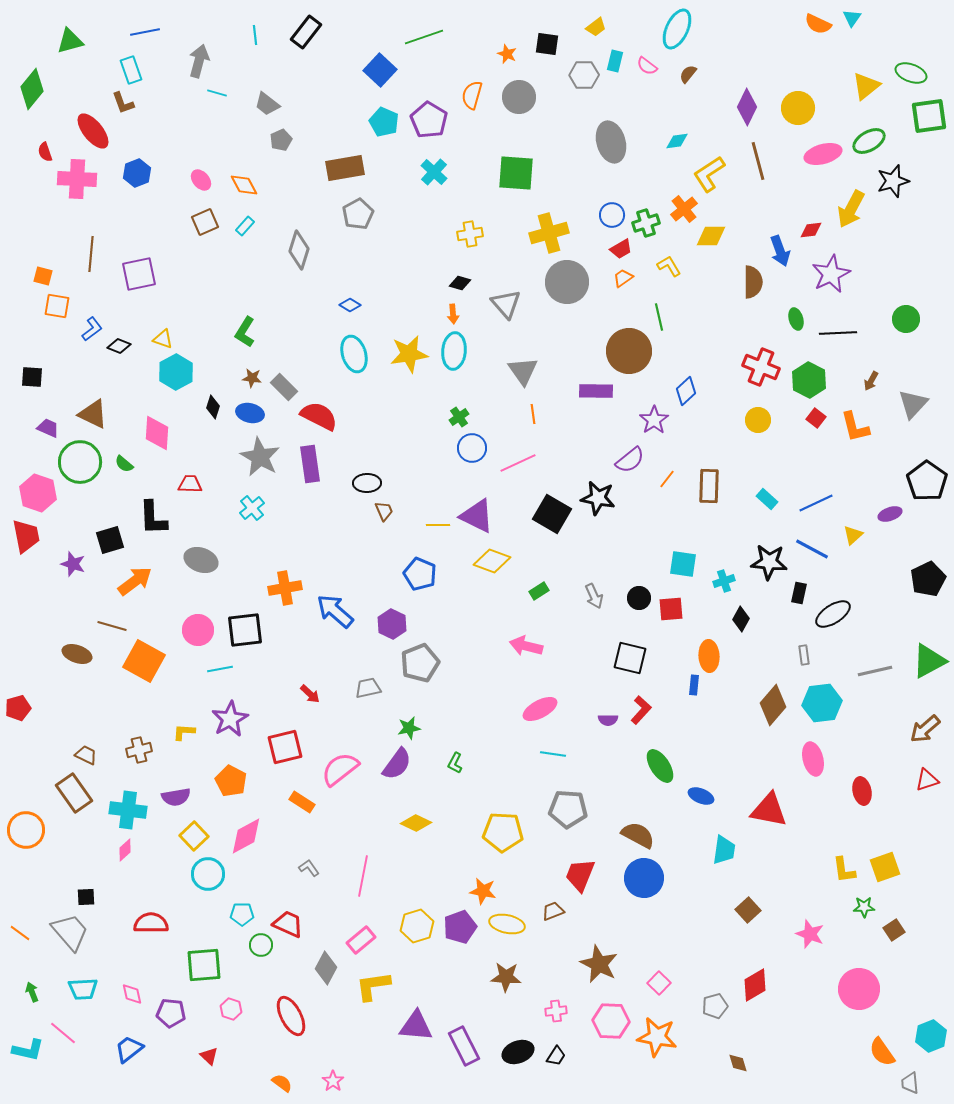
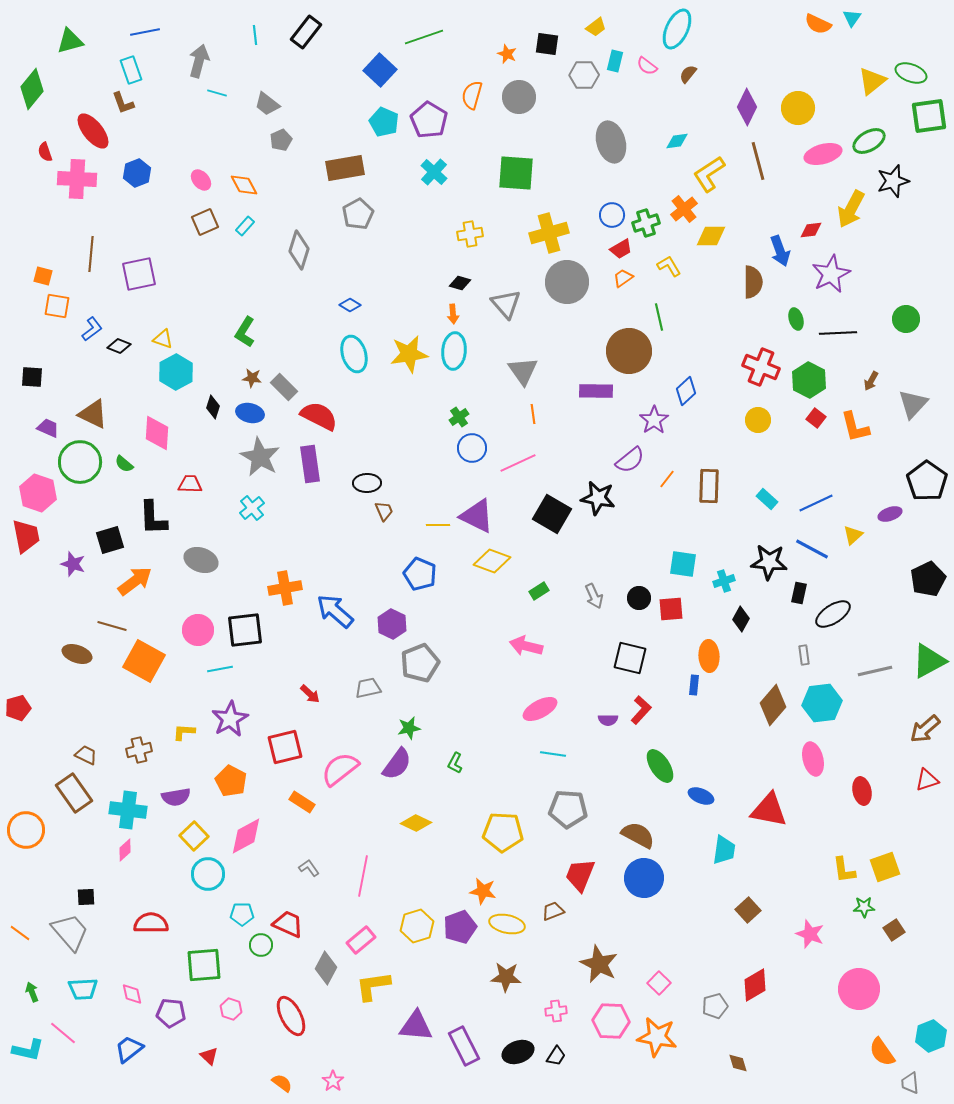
yellow triangle at (866, 86): moved 6 px right, 5 px up
